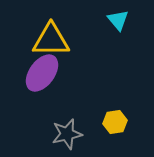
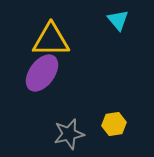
yellow hexagon: moved 1 px left, 2 px down
gray star: moved 2 px right
